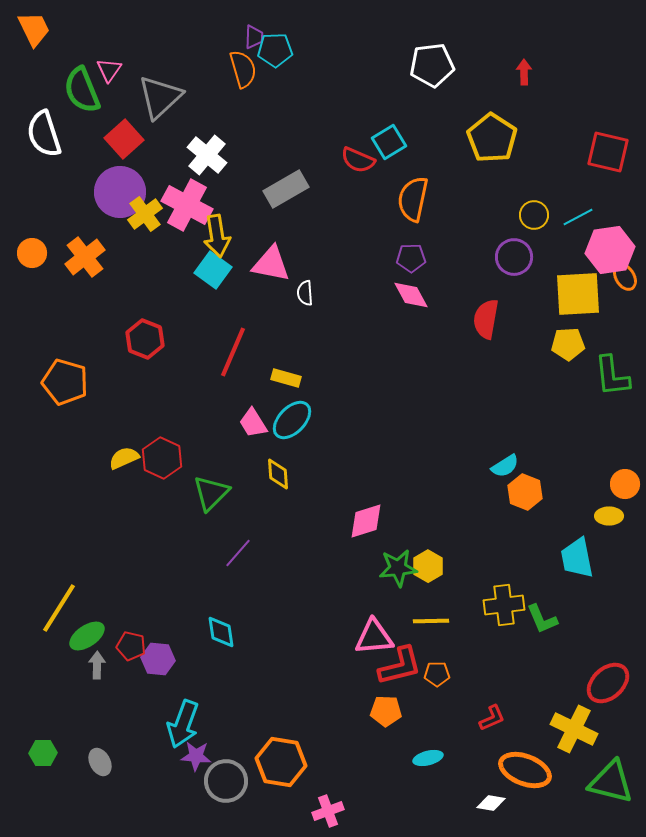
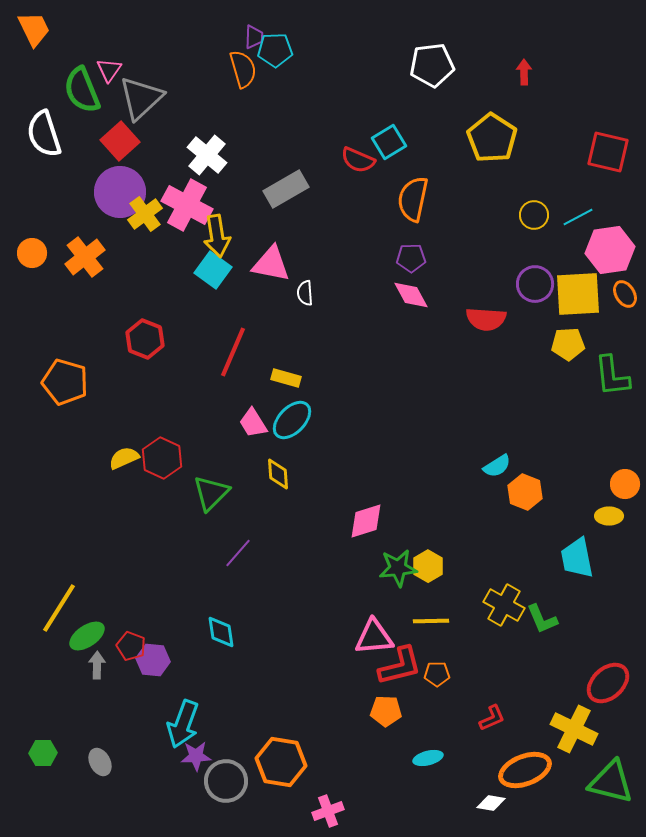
gray triangle at (160, 97): moved 19 px left, 1 px down
red square at (124, 139): moved 4 px left, 2 px down
purple circle at (514, 257): moved 21 px right, 27 px down
orange ellipse at (625, 277): moved 17 px down
red semicircle at (486, 319): rotated 96 degrees counterclockwise
cyan semicircle at (505, 466): moved 8 px left
yellow cross at (504, 605): rotated 36 degrees clockwise
red pentagon at (131, 646): rotated 8 degrees clockwise
purple hexagon at (158, 659): moved 5 px left, 1 px down
purple star at (196, 756): rotated 8 degrees counterclockwise
orange ellipse at (525, 770): rotated 42 degrees counterclockwise
